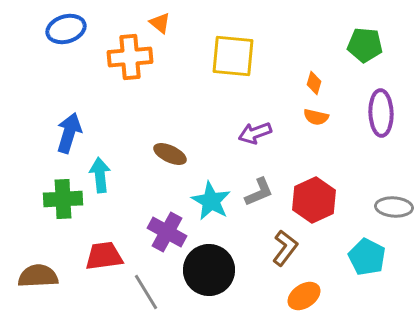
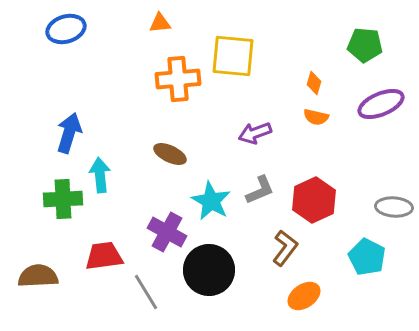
orange triangle: rotated 45 degrees counterclockwise
orange cross: moved 48 px right, 22 px down
purple ellipse: moved 9 px up; rotated 69 degrees clockwise
gray L-shape: moved 1 px right, 2 px up
